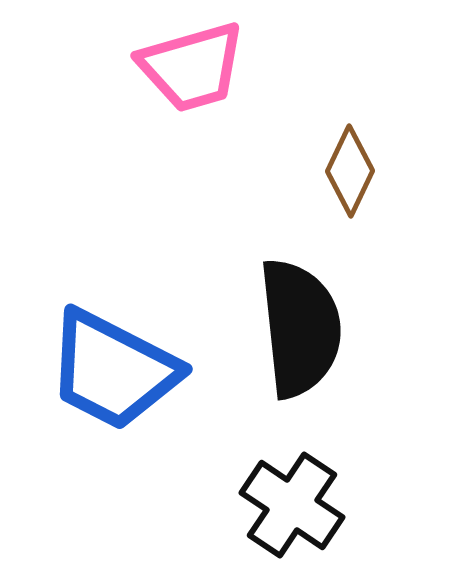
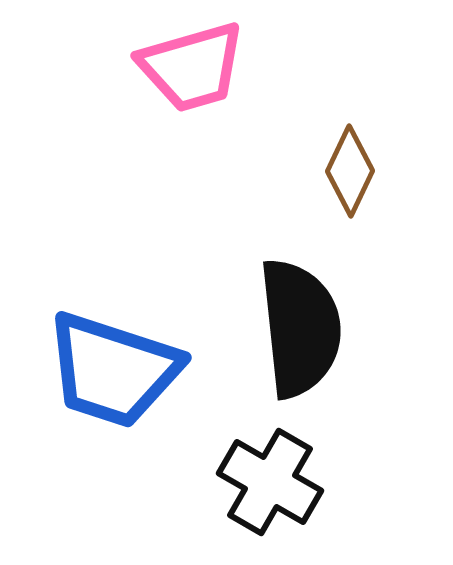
blue trapezoid: rotated 9 degrees counterclockwise
black cross: moved 22 px left, 23 px up; rotated 4 degrees counterclockwise
